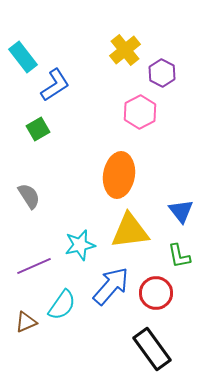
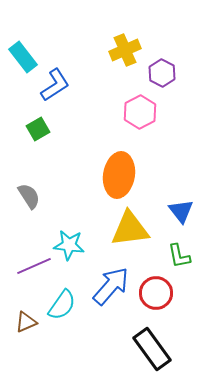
yellow cross: rotated 16 degrees clockwise
yellow triangle: moved 2 px up
cyan star: moved 11 px left; rotated 20 degrees clockwise
